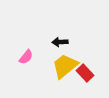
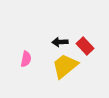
pink semicircle: moved 2 px down; rotated 28 degrees counterclockwise
red rectangle: moved 27 px up
